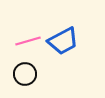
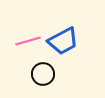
black circle: moved 18 px right
